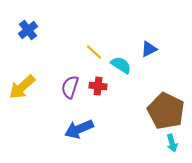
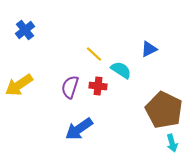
blue cross: moved 3 px left
yellow line: moved 2 px down
cyan semicircle: moved 5 px down
yellow arrow: moved 3 px left, 2 px up; rotated 8 degrees clockwise
brown pentagon: moved 2 px left, 1 px up
blue arrow: rotated 12 degrees counterclockwise
